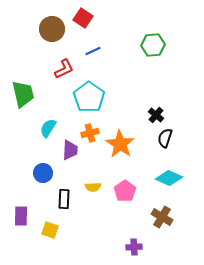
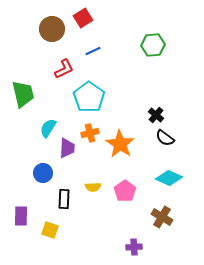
red square: rotated 24 degrees clockwise
black semicircle: rotated 72 degrees counterclockwise
purple trapezoid: moved 3 px left, 2 px up
